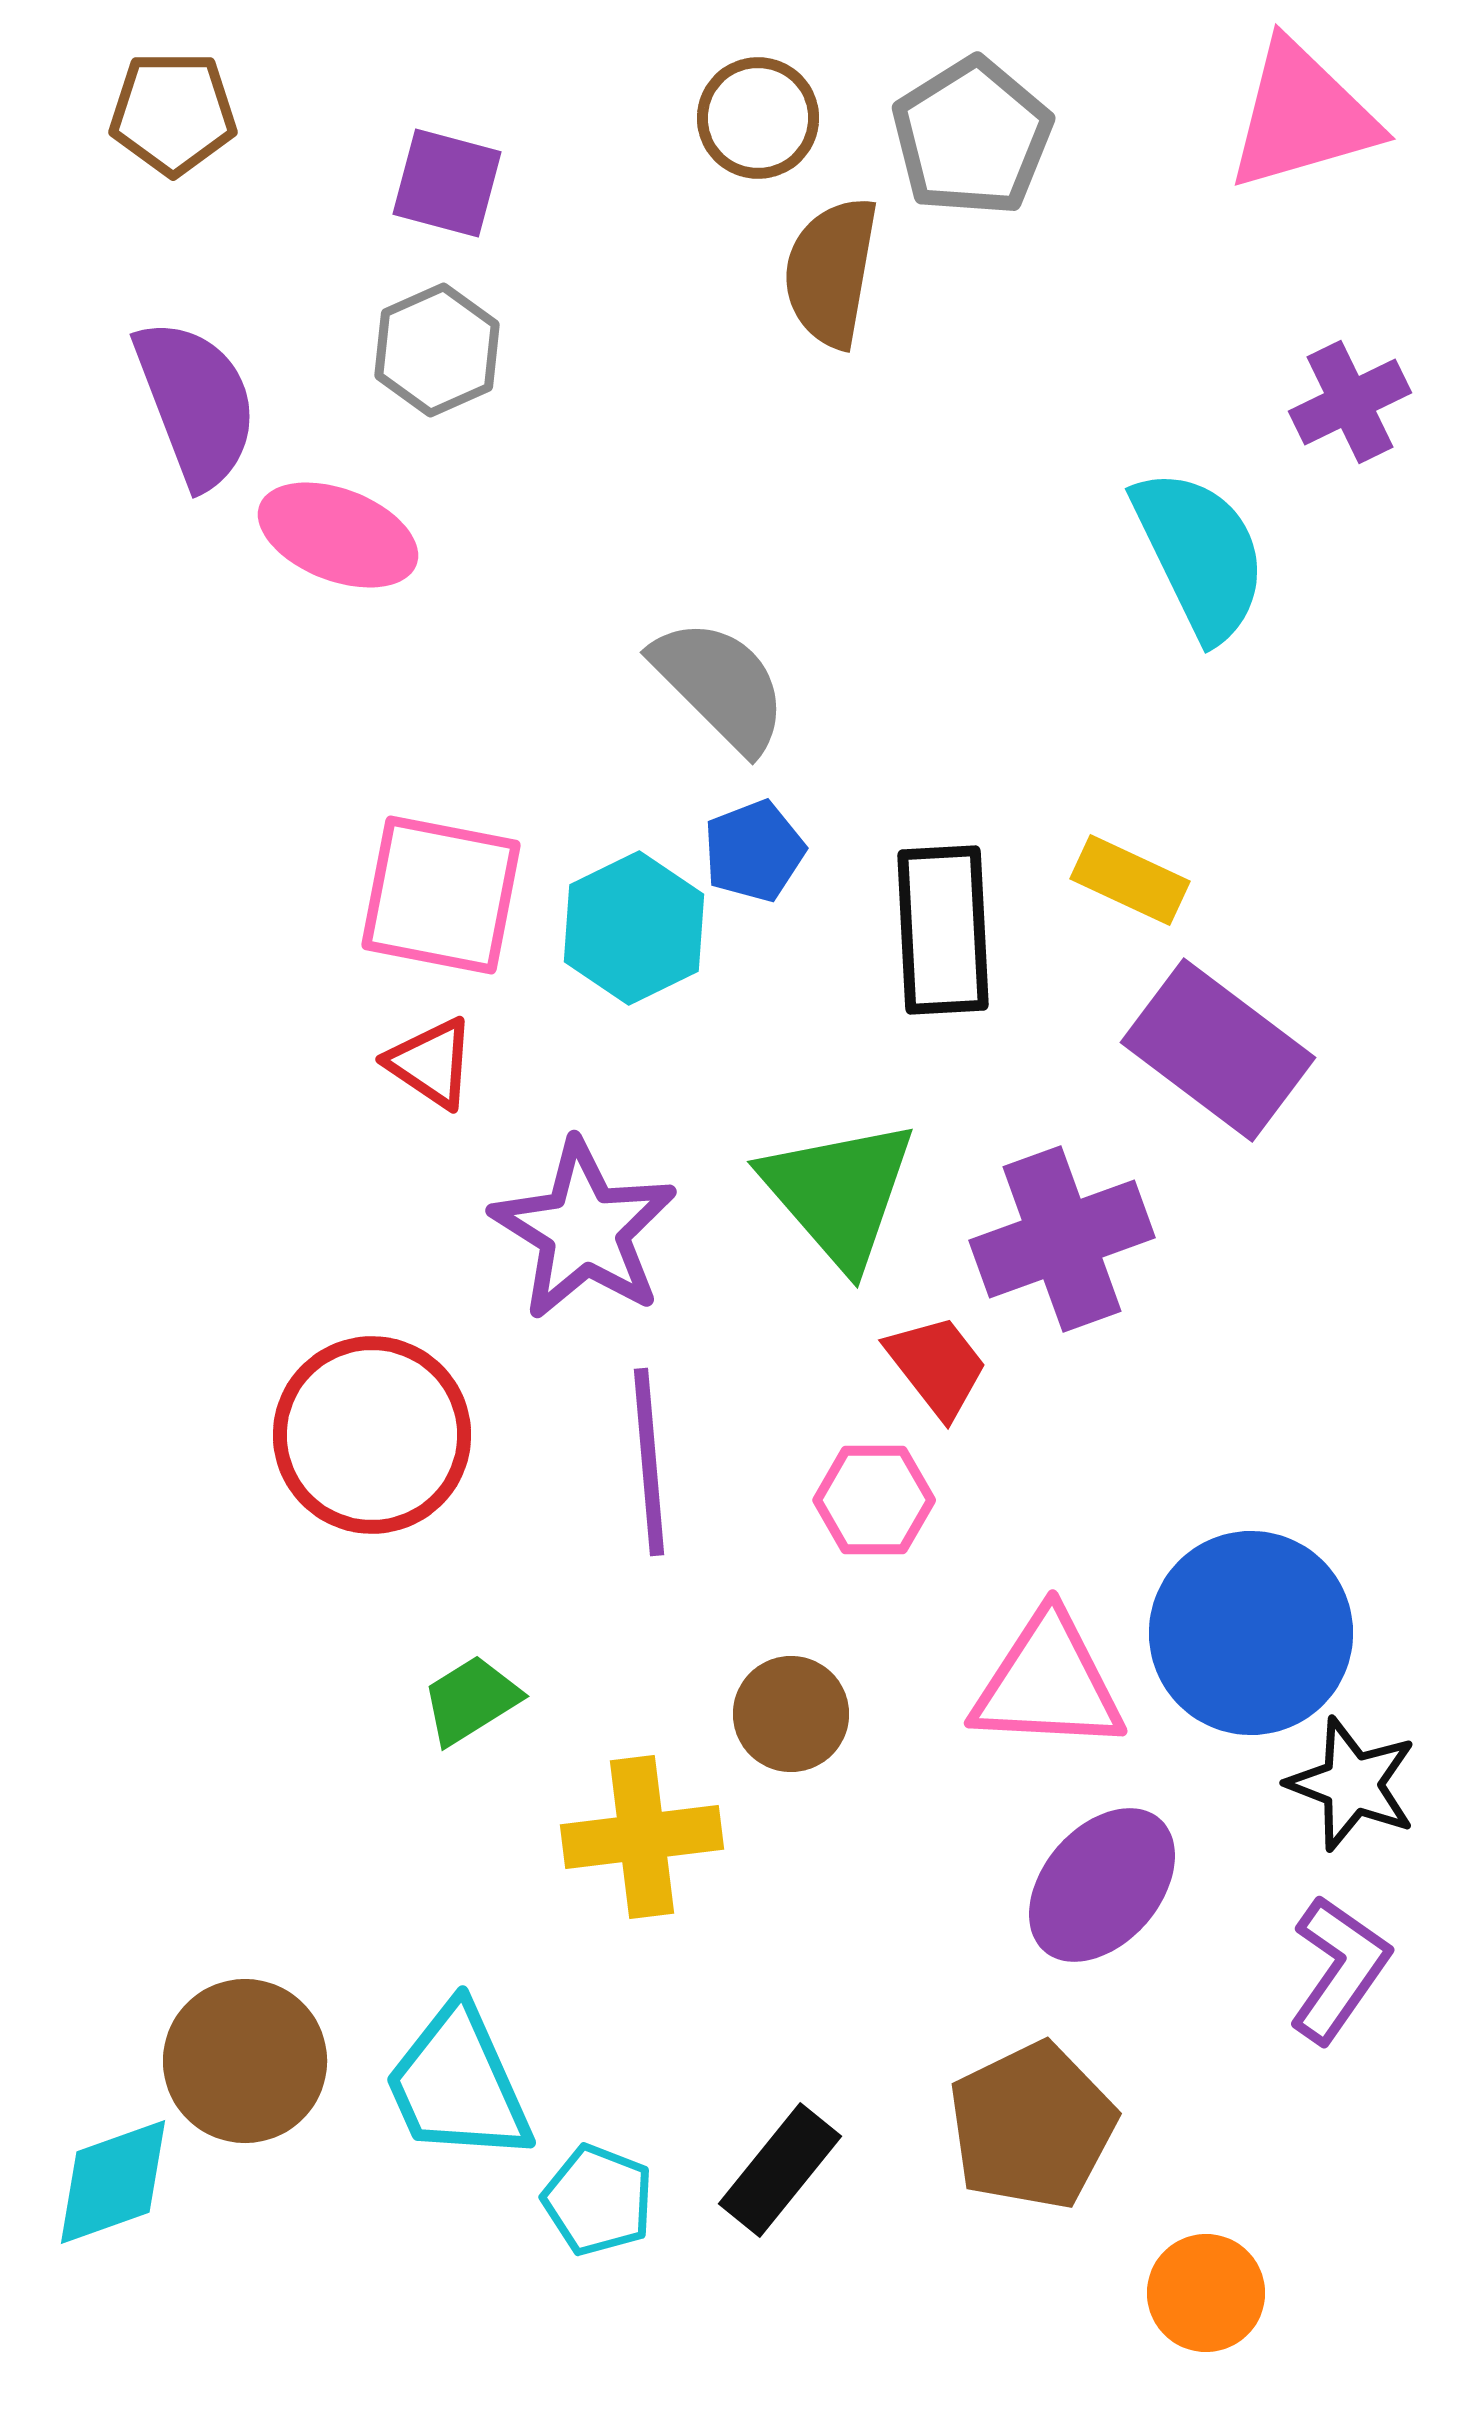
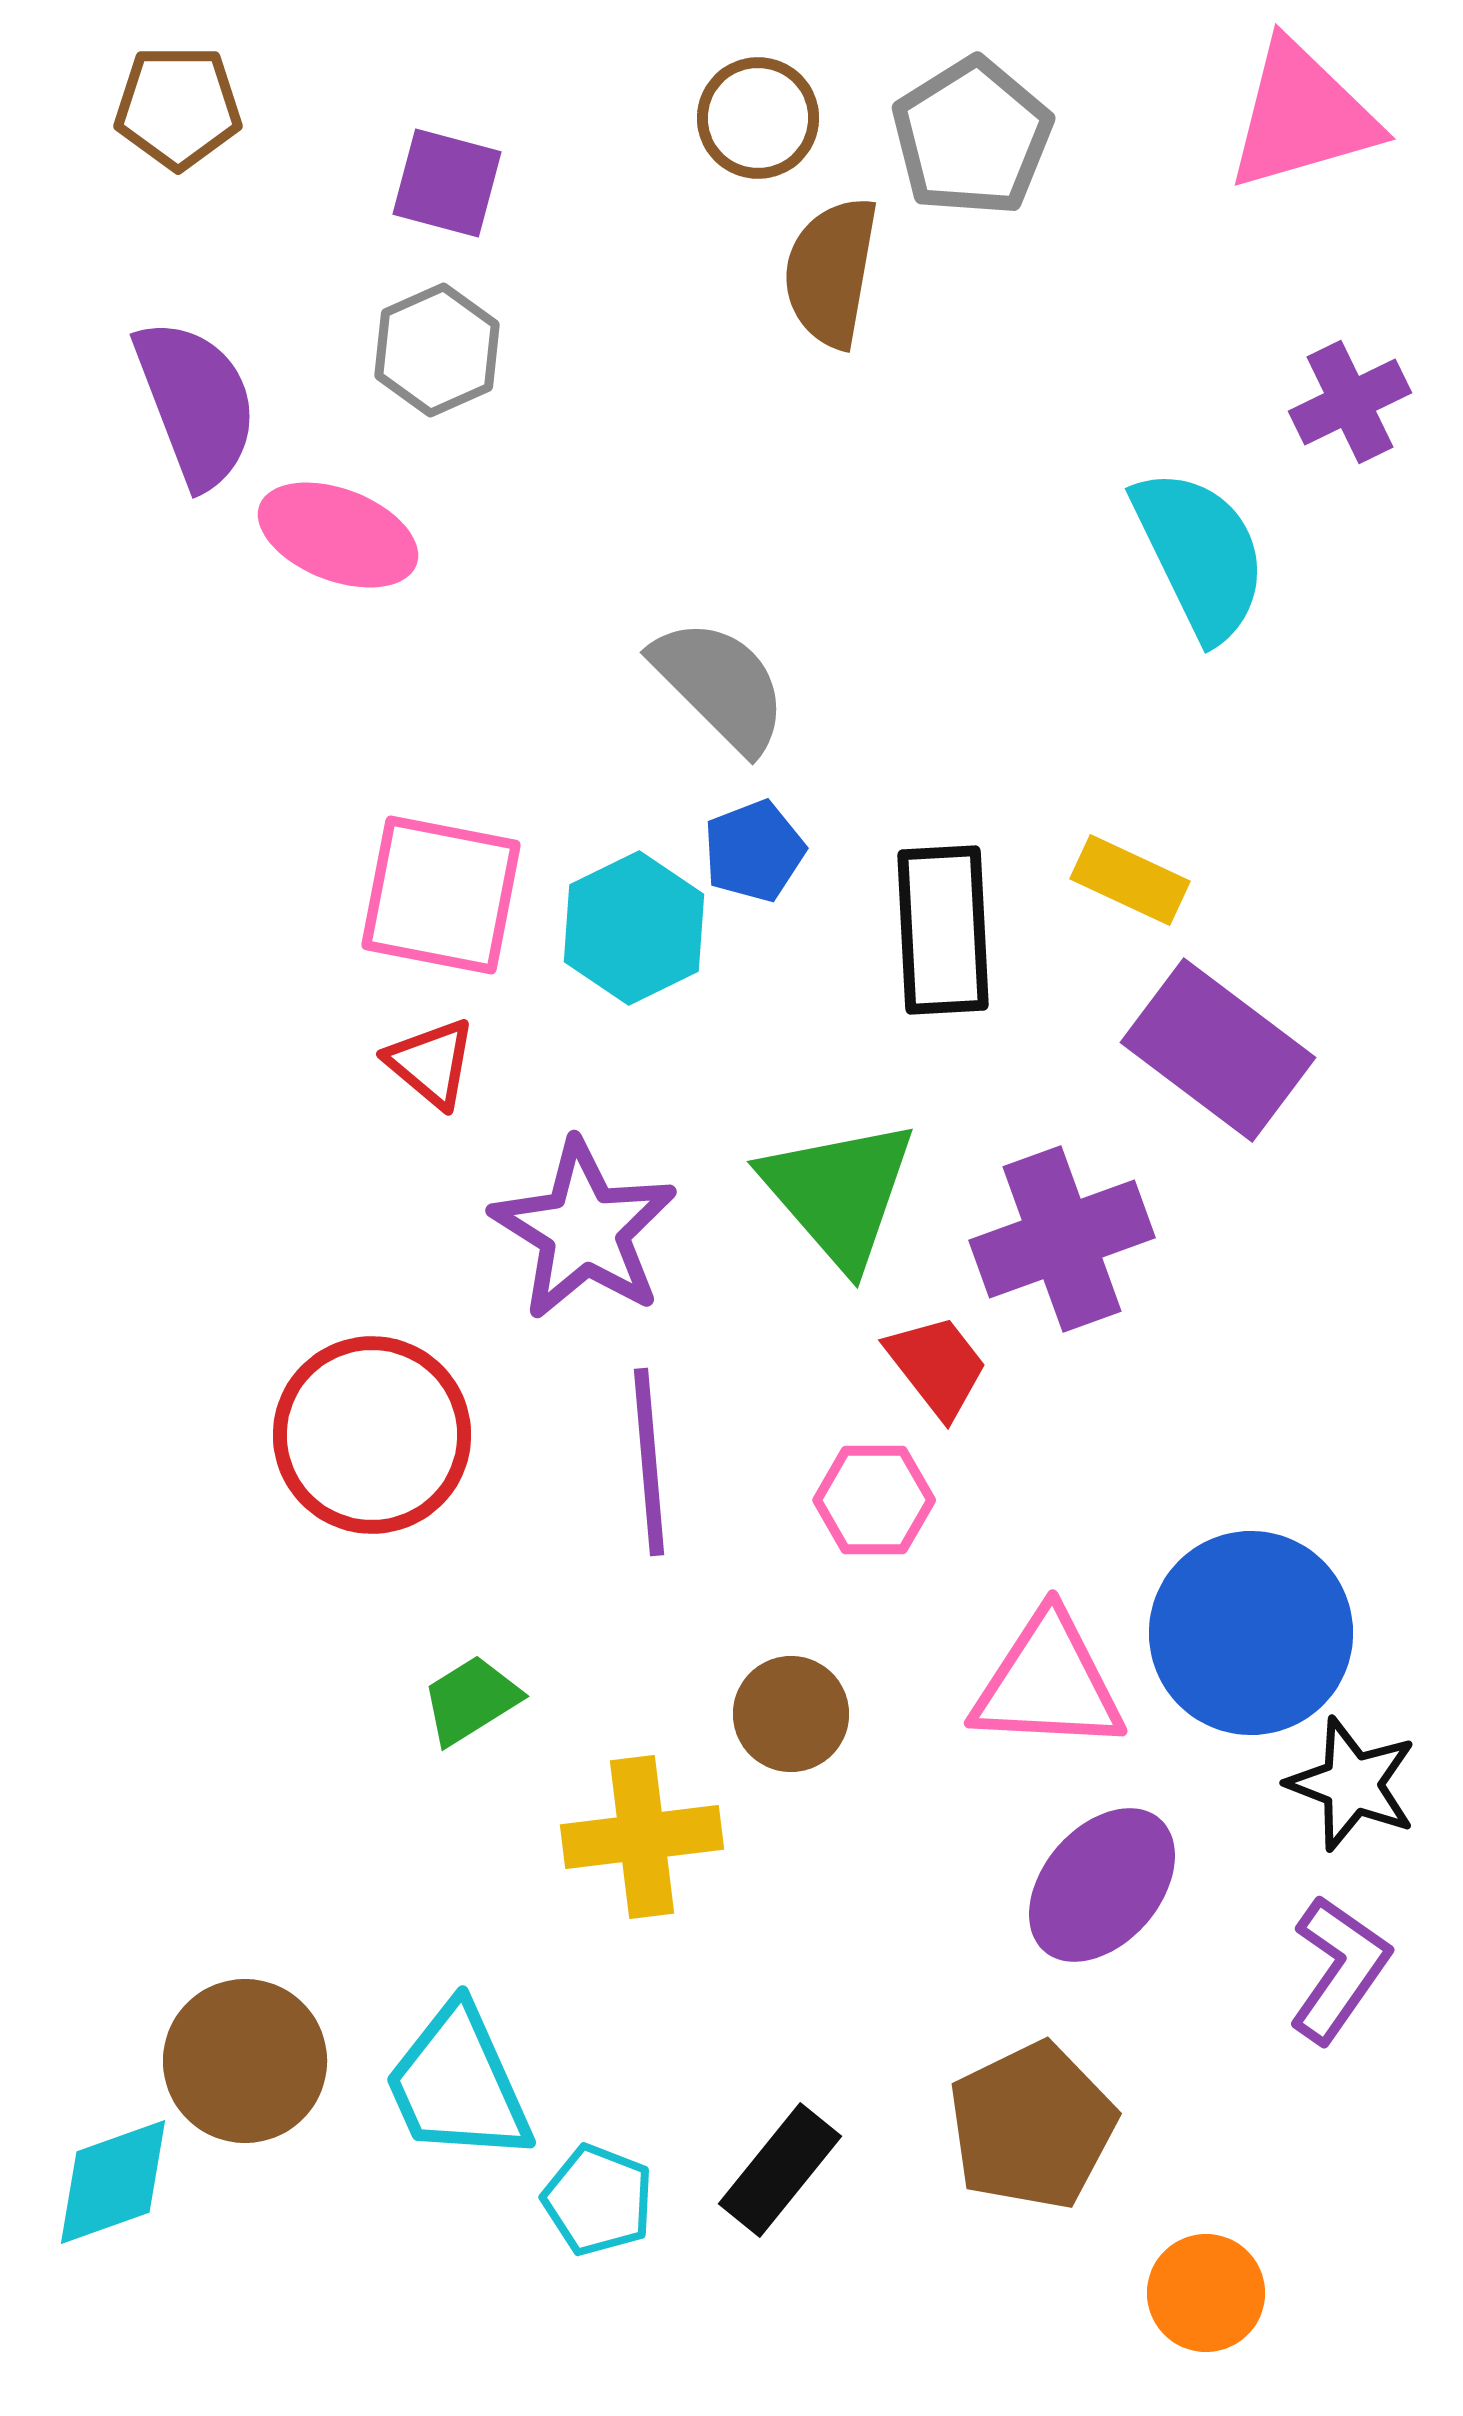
brown pentagon at (173, 113): moved 5 px right, 6 px up
red triangle at (431, 1063): rotated 6 degrees clockwise
